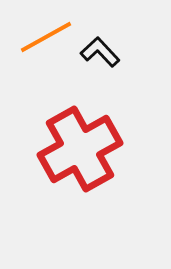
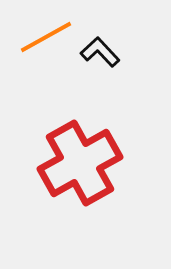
red cross: moved 14 px down
